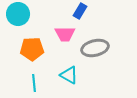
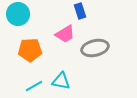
blue rectangle: rotated 49 degrees counterclockwise
pink trapezoid: rotated 30 degrees counterclockwise
orange pentagon: moved 2 px left, 1 px down
cyan triangle: moved 8 px left, 6 px down; rotated 18 degrees counterclockwise
cyan line: moved 3 px down; rotated 66 degrees clockwise
